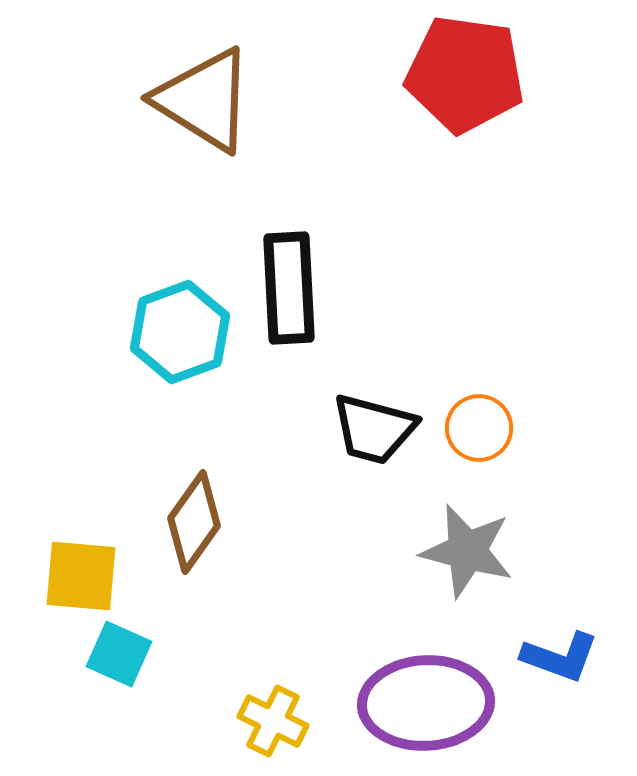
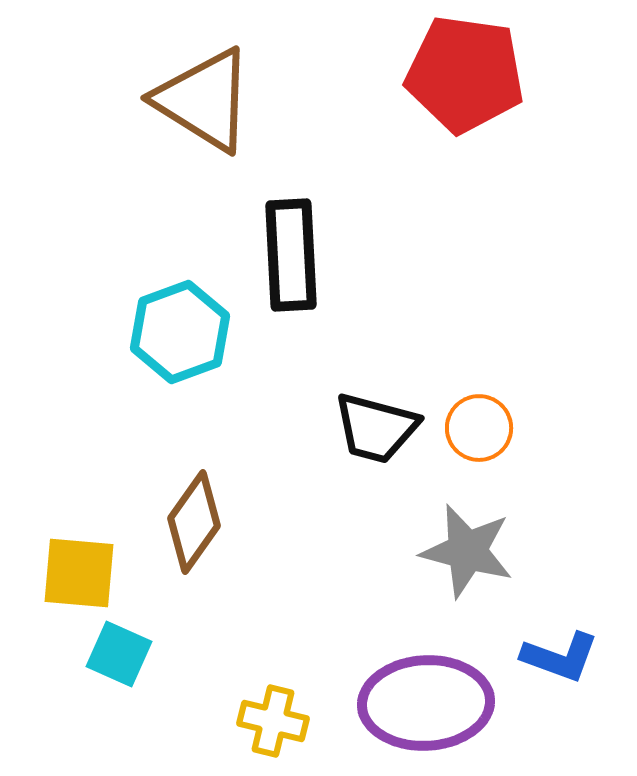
black rectangle: moved 2 px right, 33 px up
black trapezoid: moved 2 px right, 1 px up
yellow square: moved 2 px left, 3 px up
yellow cross: rotated 12 degrees counterclockwise
